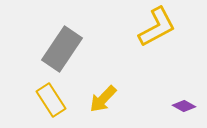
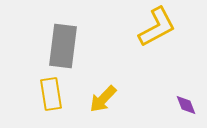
gray rectangle: moved 1 px right, 3 px up; rotated 27 degrees counterclockwise
yellow rectangle: moved 6 px up; rotated 24 degrees clockwise
purple diamond: moved 2 px right, 1 px up; rotated 40 degrees clockwise
